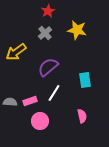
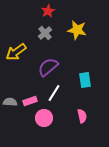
pink circle: moved 4 px right, 3 px up
